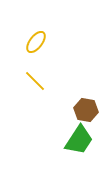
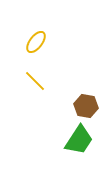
brown hexagon: moved 4 px up
